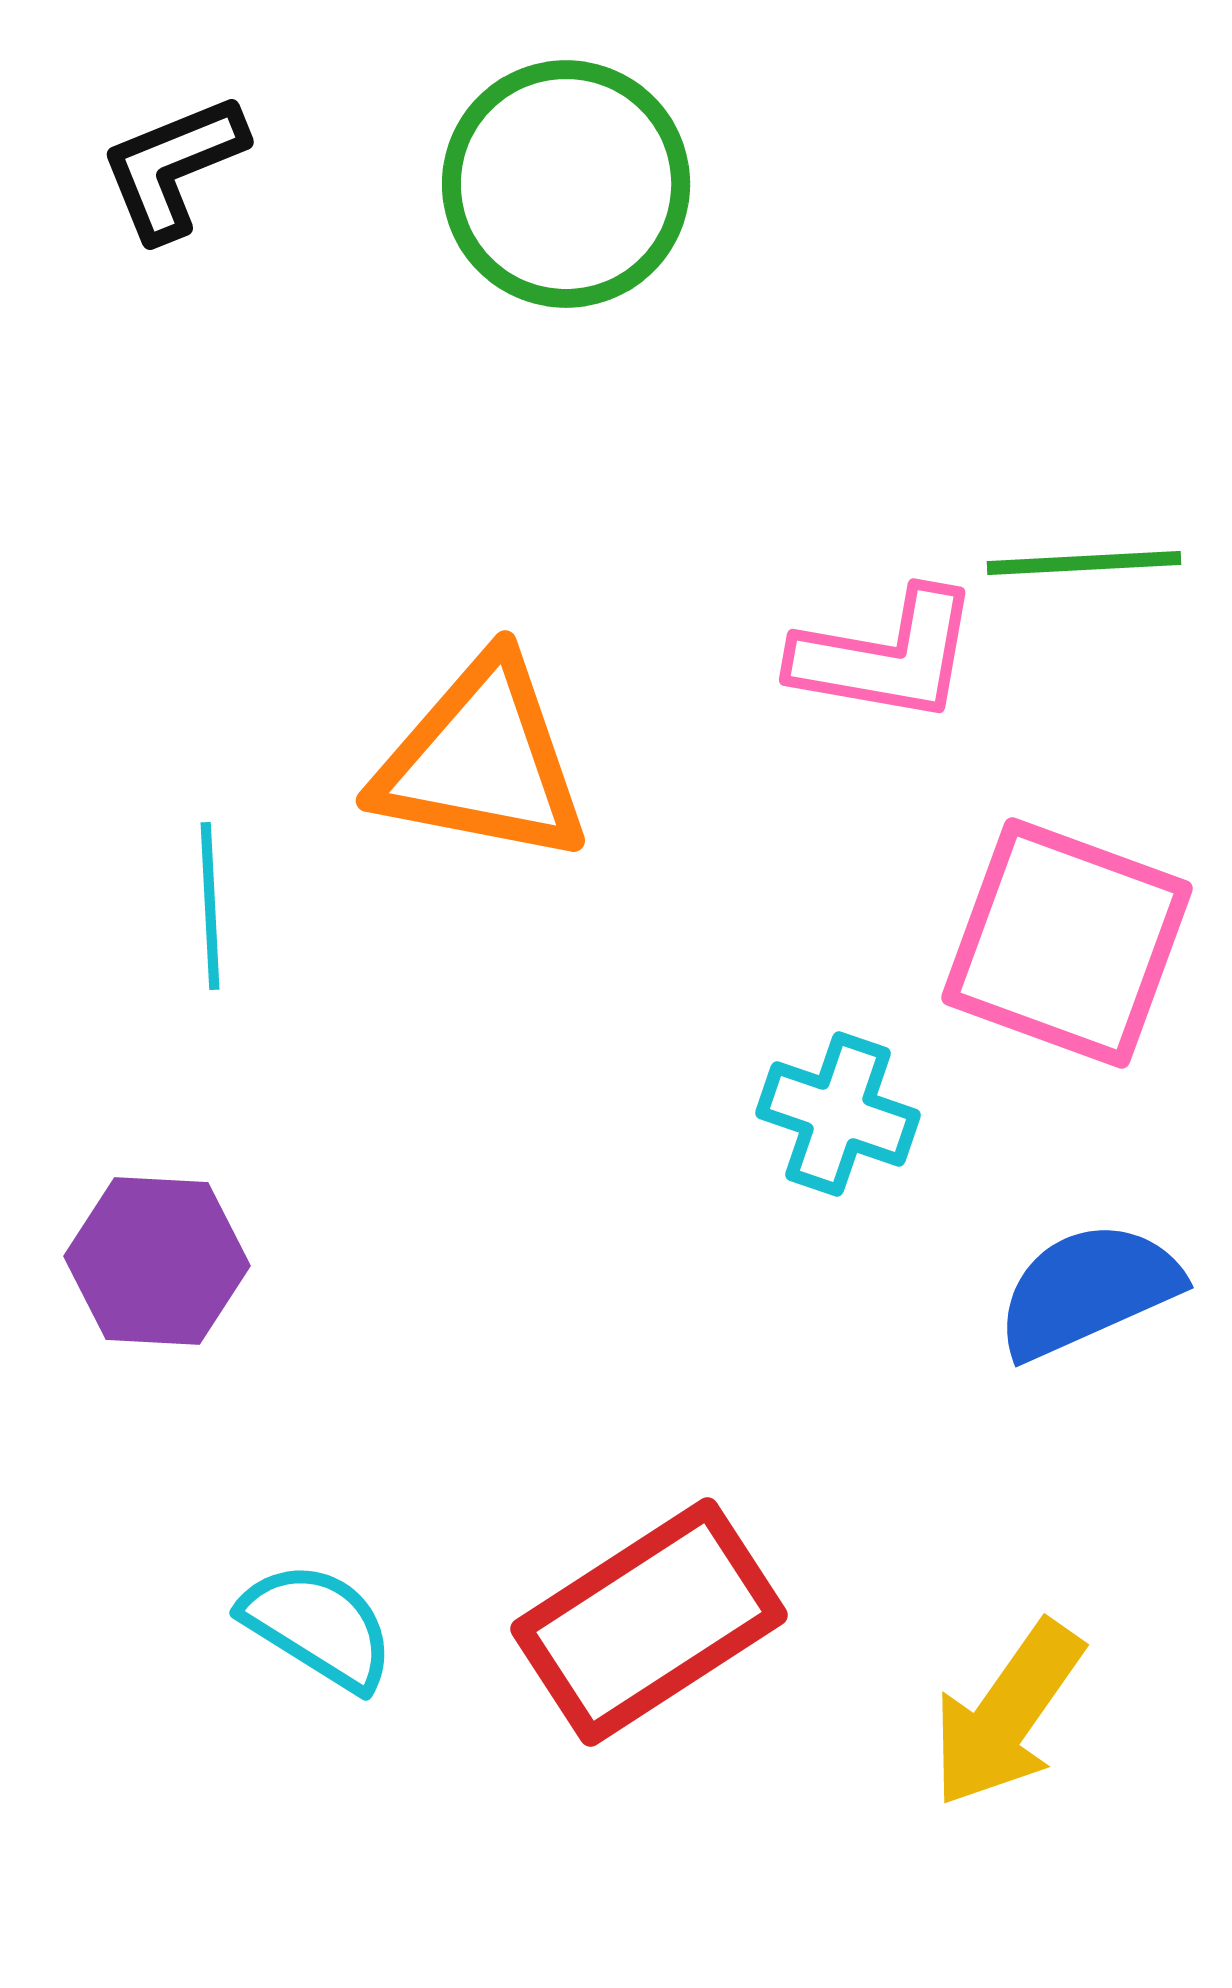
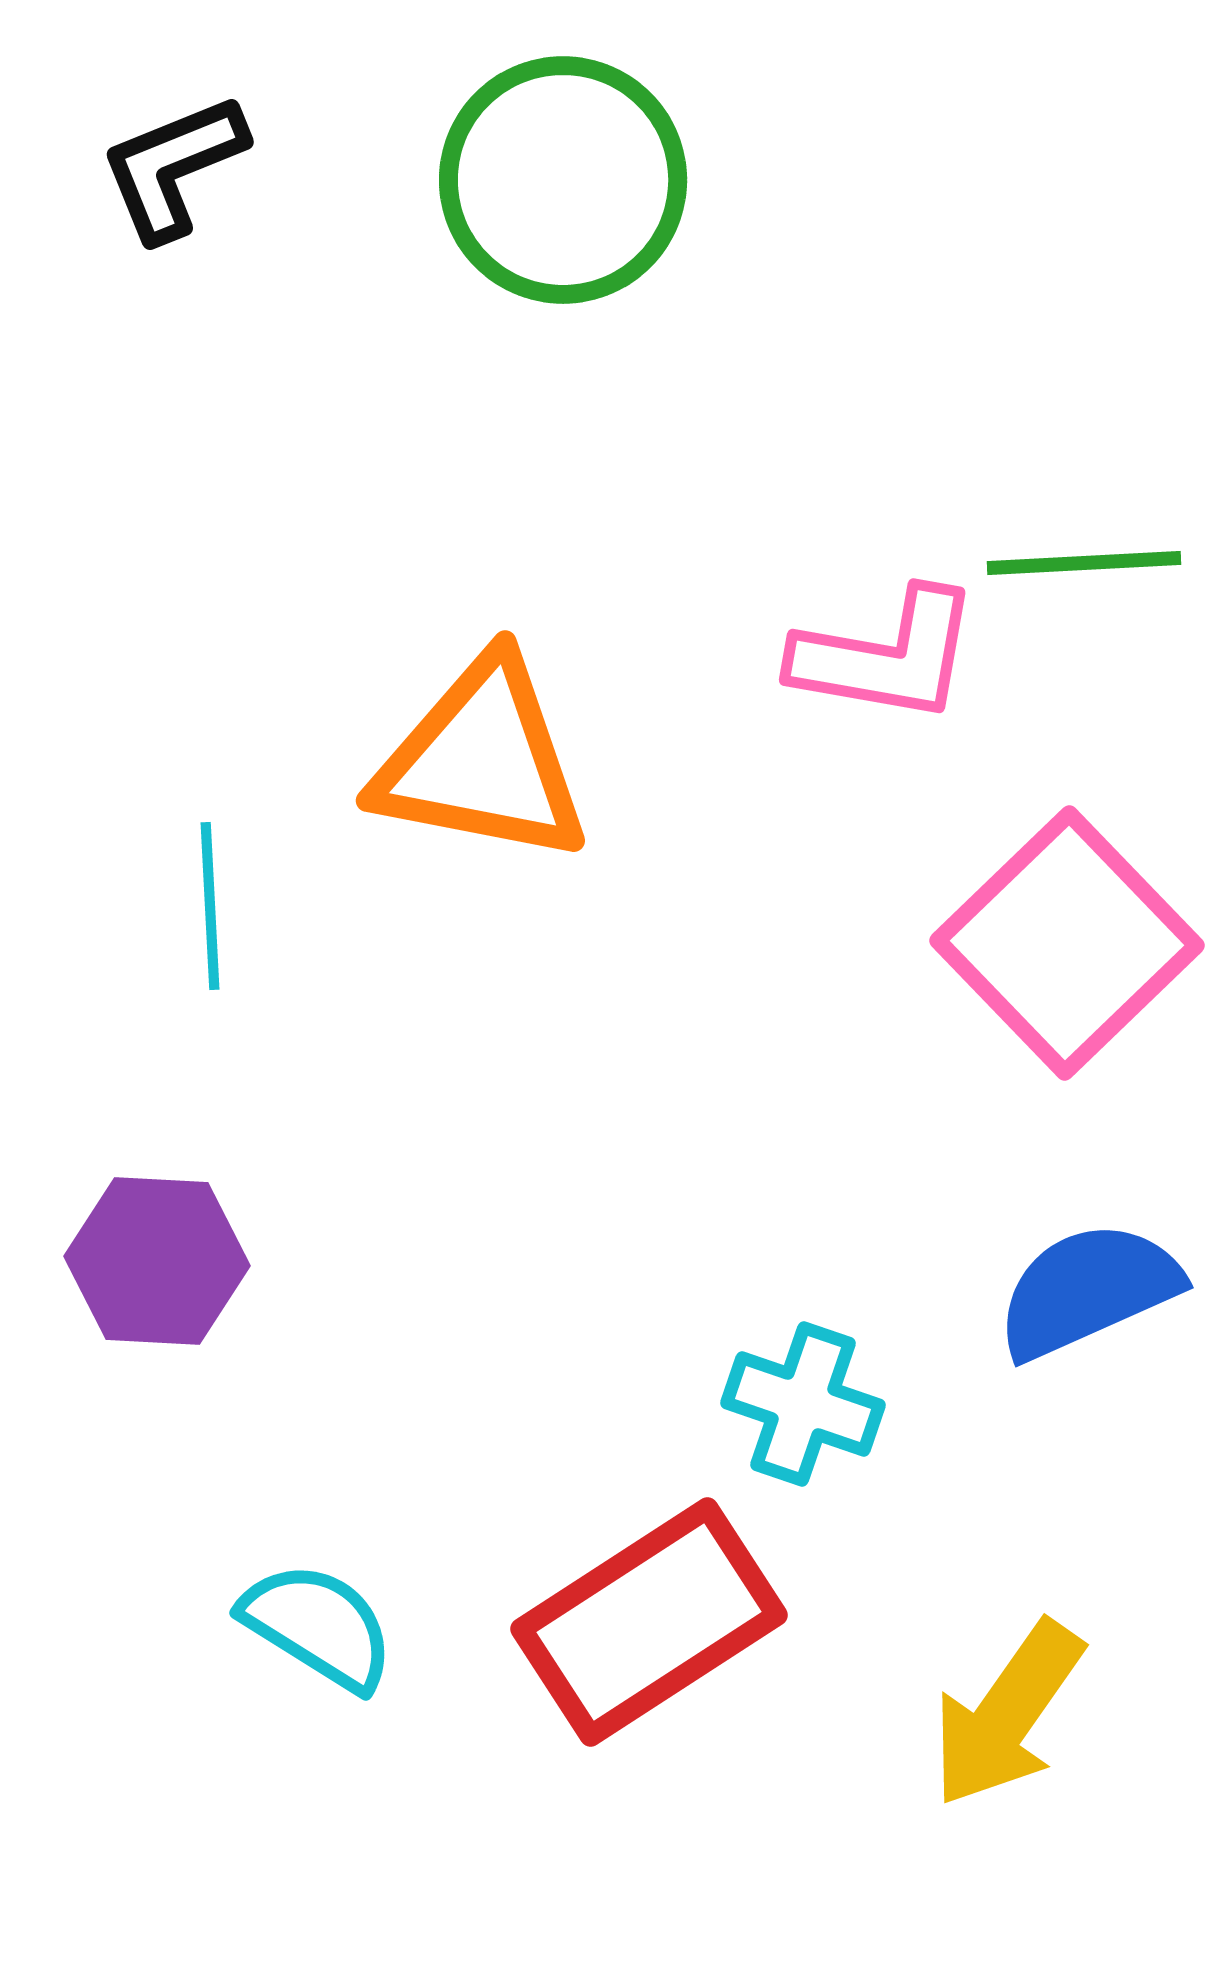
green circle: moved 3 px left, 4 px up
pink square: rotated 26 degrees clockwise
cyan cross: moved 35 px left, 290 px down
